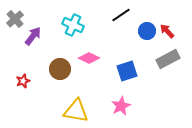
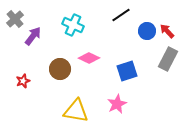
gray rectangle: rotated 35 degrees counterclockwise
pink star: moved 4 px left, 2 px up
